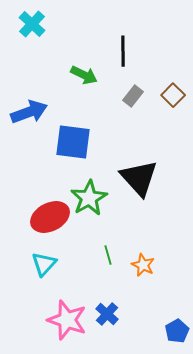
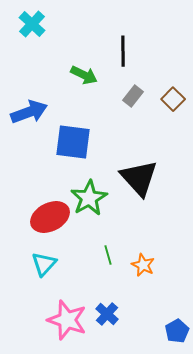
brown square: moved 4 px down
